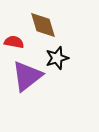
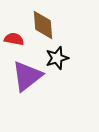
brown diamond: rotated 12 degrees clockwise
red semicircle: moved 3 px up
